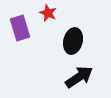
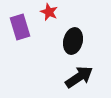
red star: moved 1 px right, 1 px up
purple rectangle: moved 1 px up
